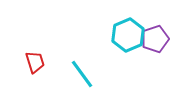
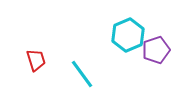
purple pentagon: moved 1 px right, 11 px down
red trapezoid: moved 1 px right, 2 px up
